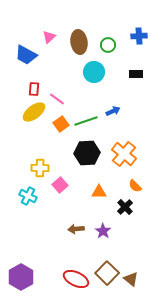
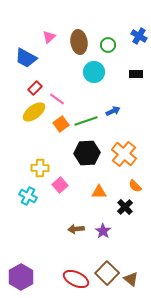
blue cross: rotated 35 degrees clockwise
blue trapezoid: moved 3 px down
red rectangle: moved 1 px right, 1 px up; rotated 40 degrees clockwise
